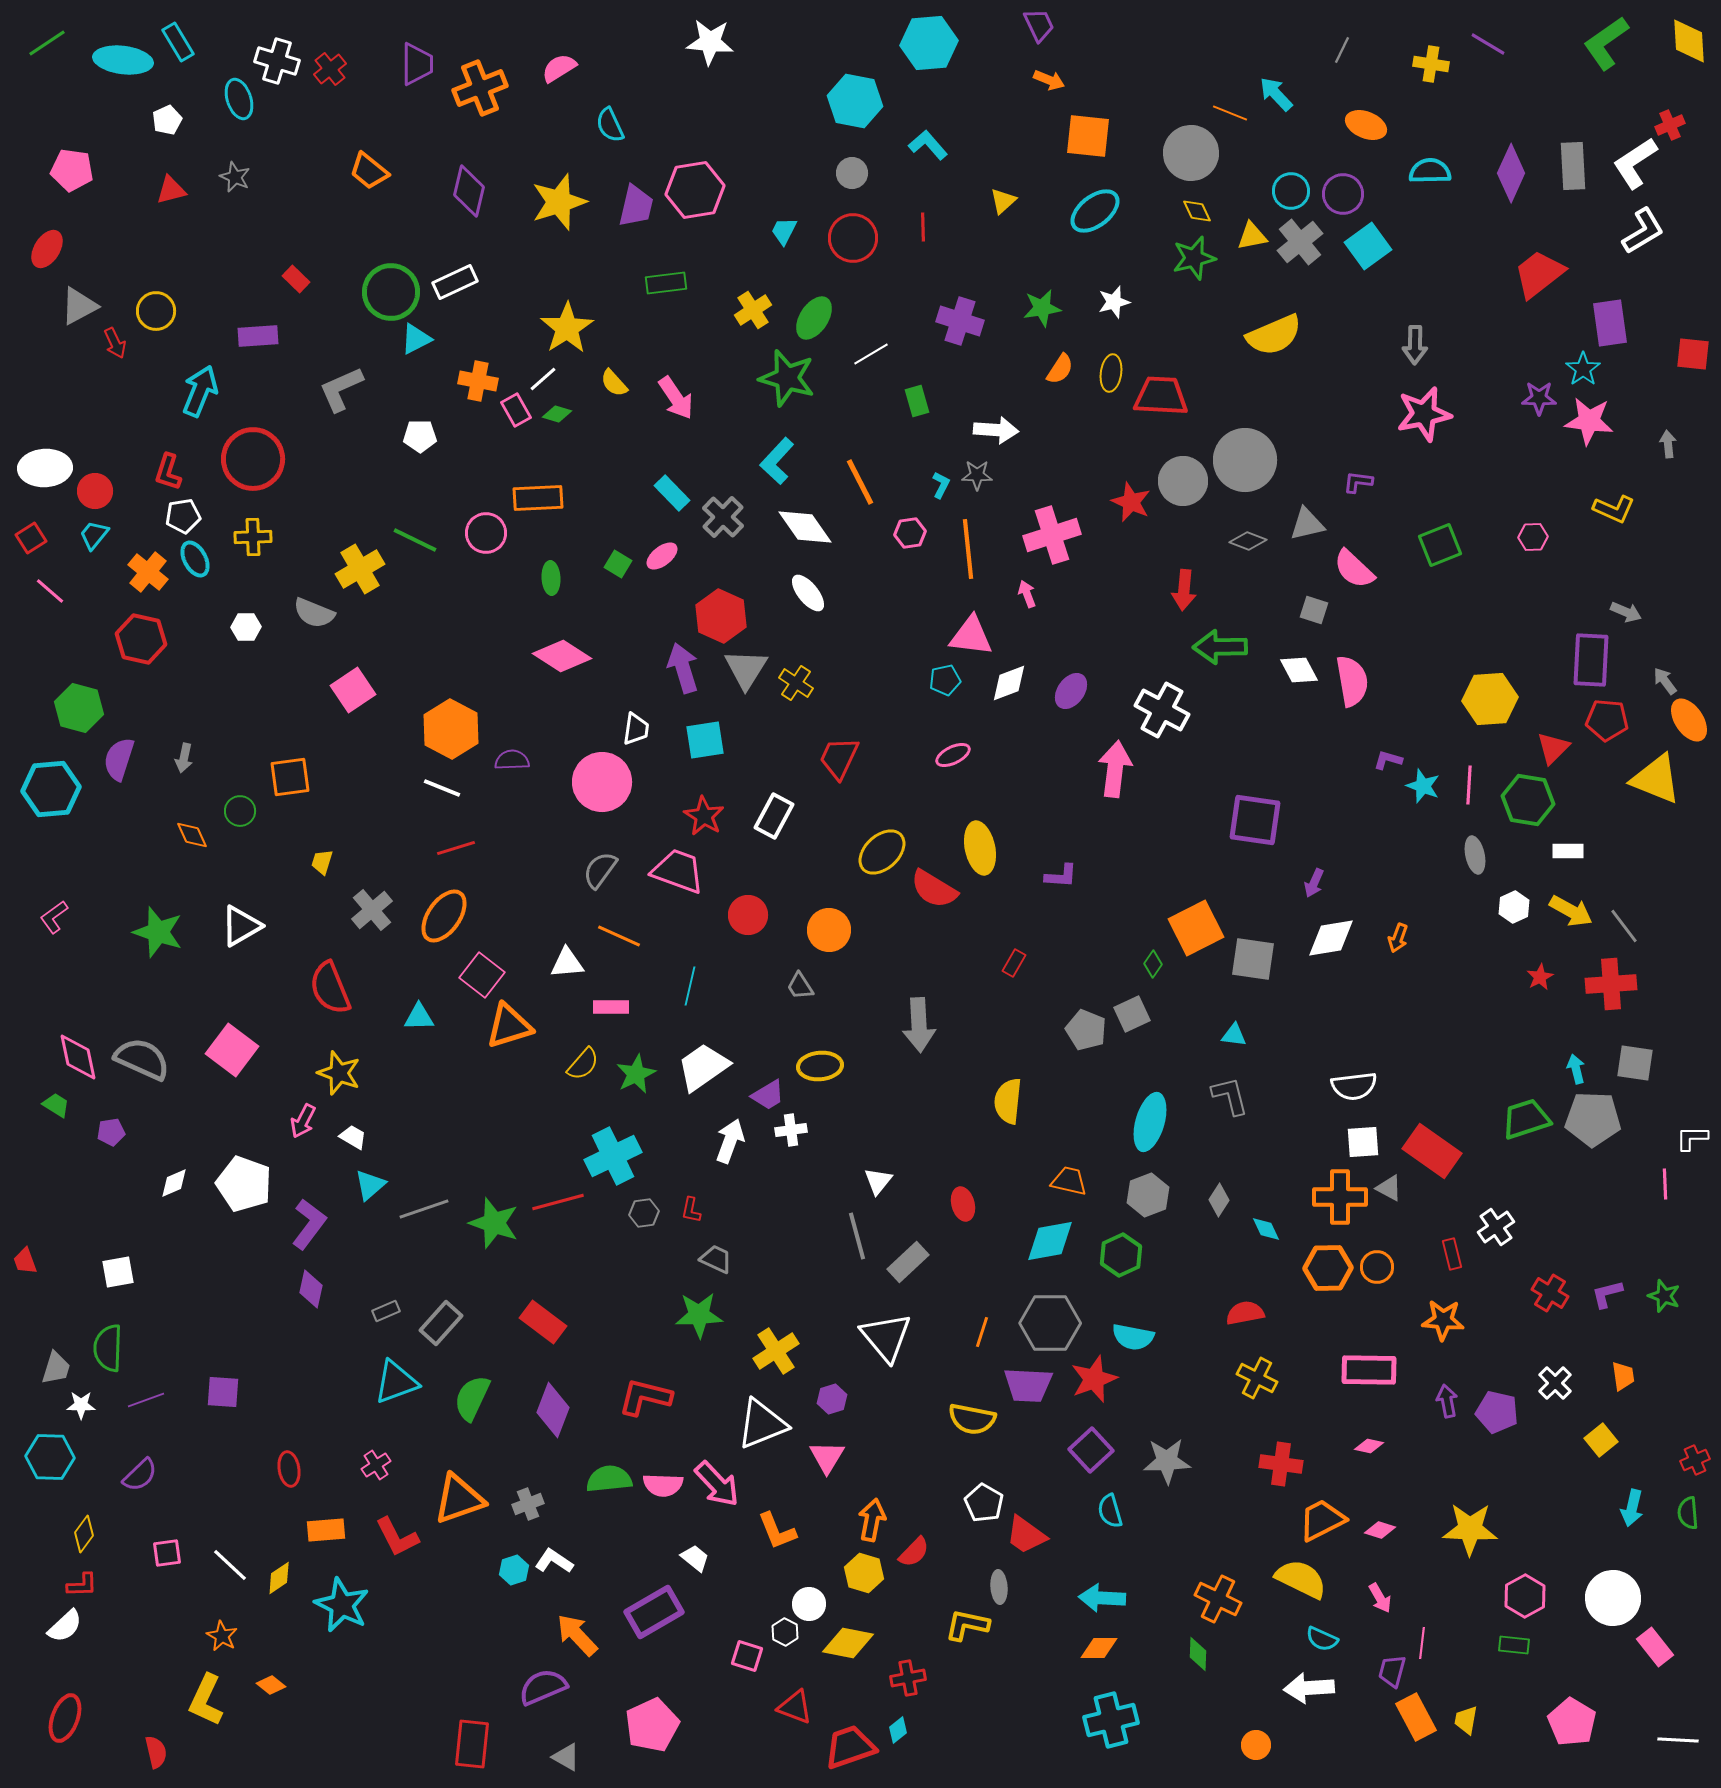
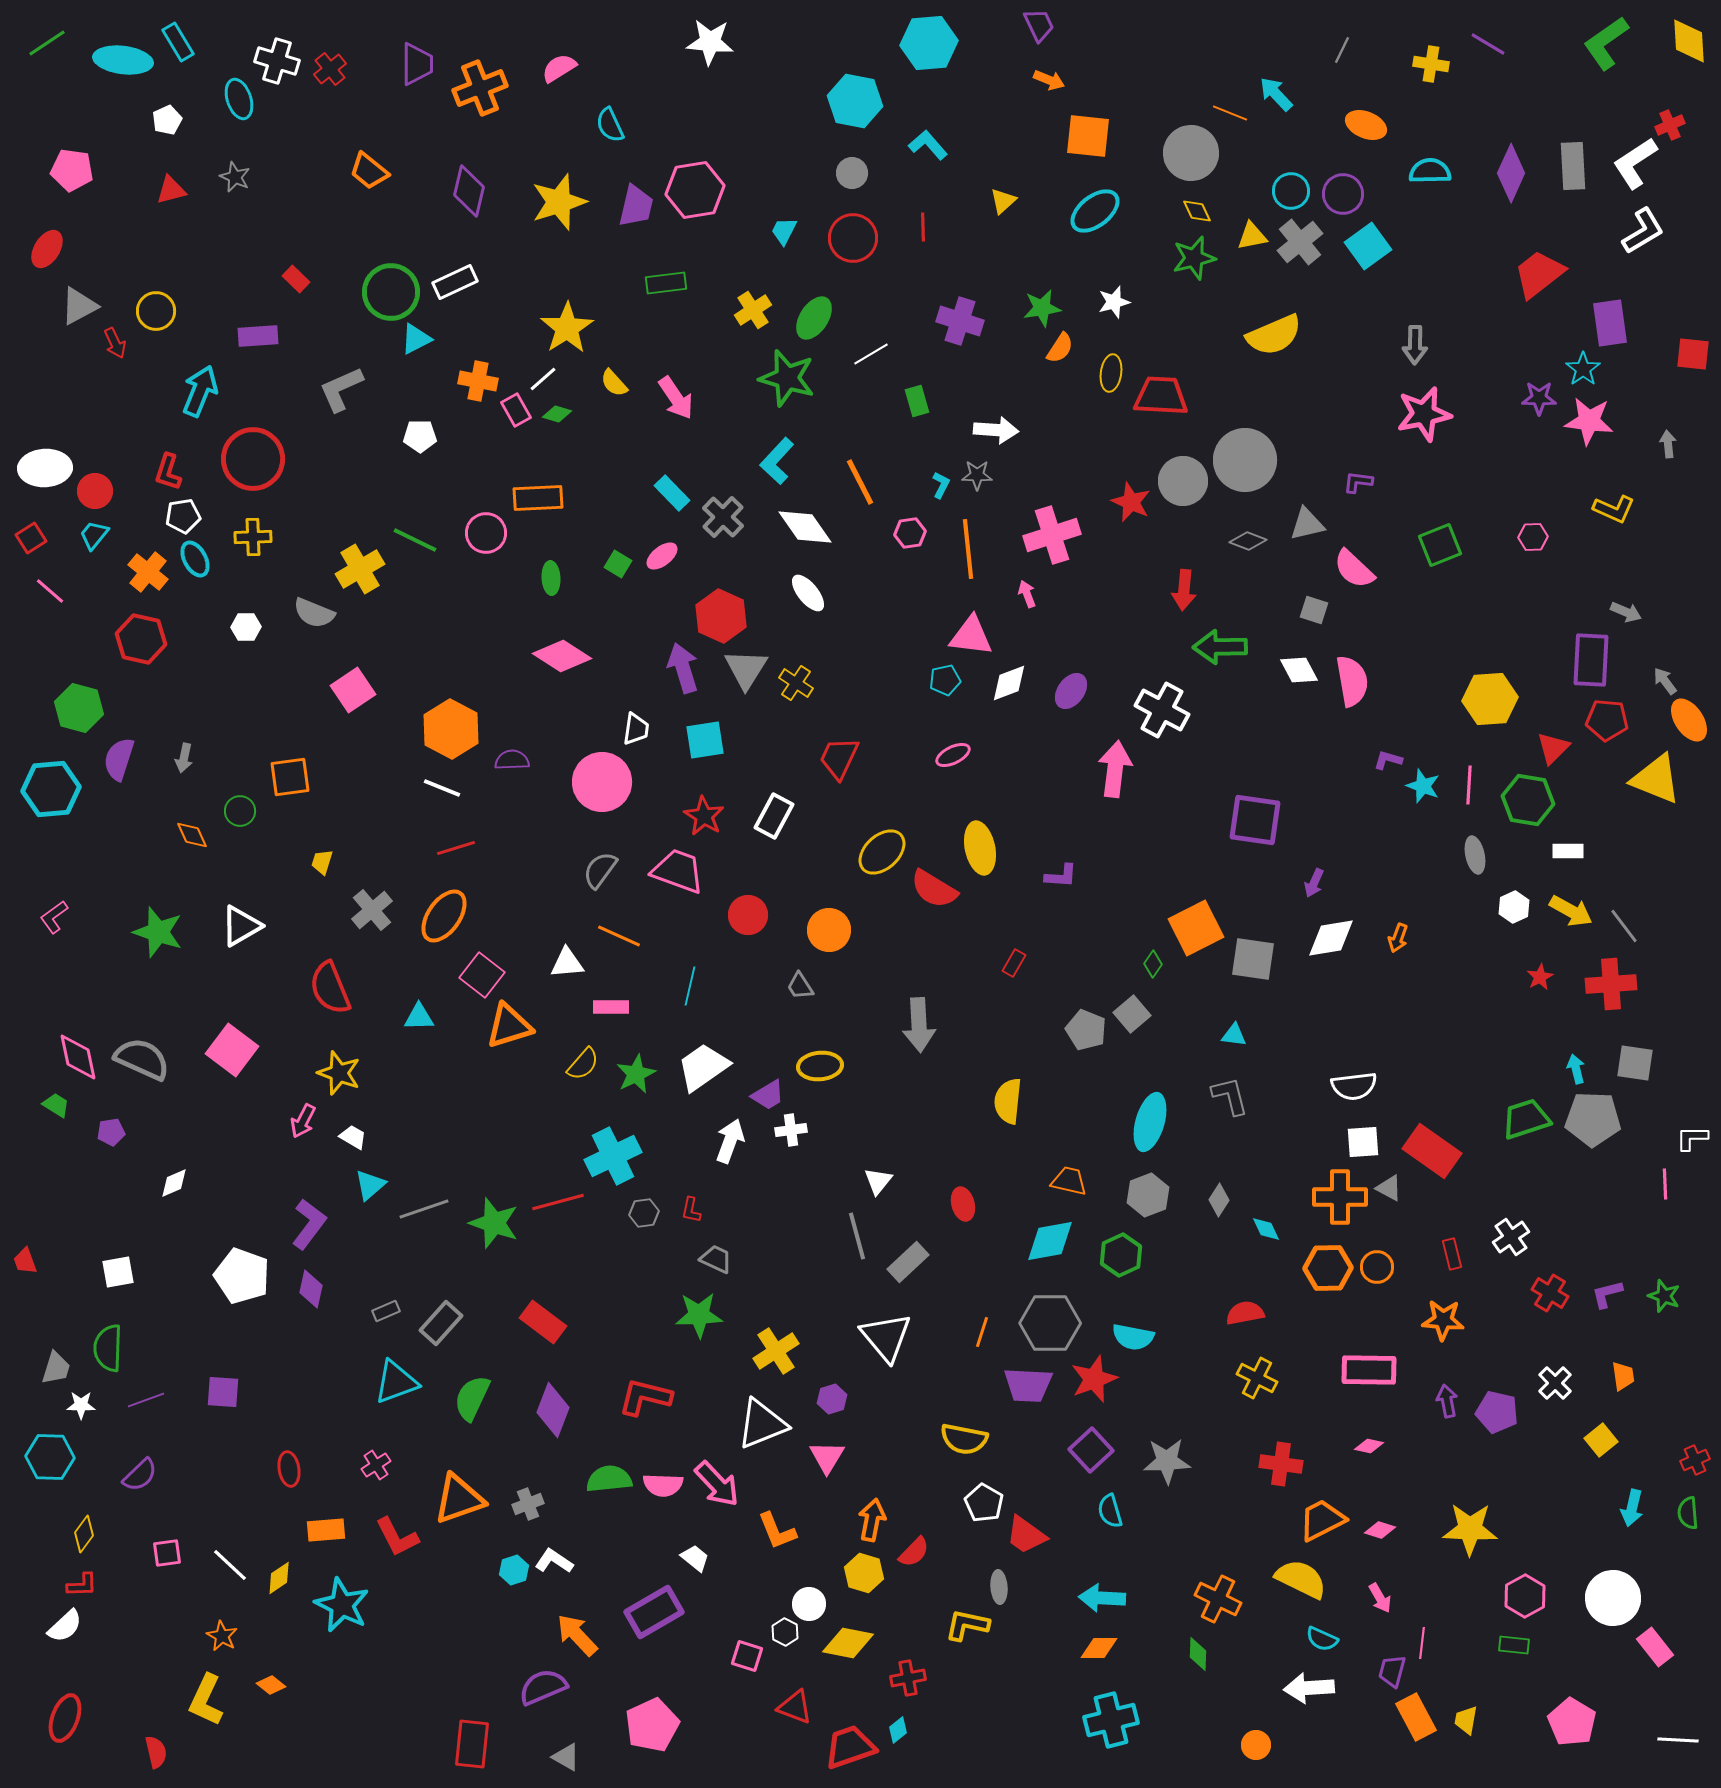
orange semicircle at (1060, 369): moved 21 px up
gray square at (1132, 1014): rotated 15 degrees counterclockwise
white pentagon at (244, 1184): moved 2 px left, 92 px down
white cross at (1496, 1227): moved 15 px right, 10 px down
yellow semicircle at (972, 1419): moved 8 px left, 20 px down
